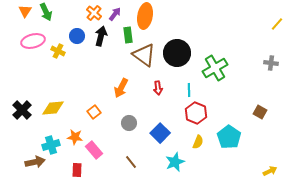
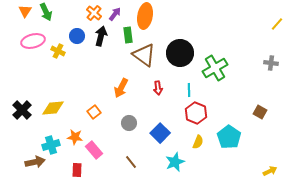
black circle: moved 3 px right
